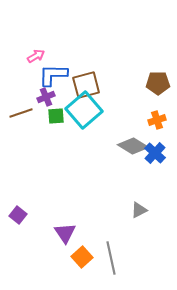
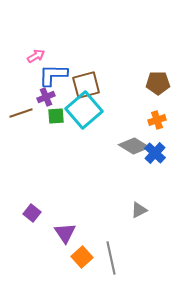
gray diamond: moved 1 px right
purple square: moved 14 px right, 2 px up
